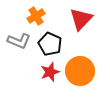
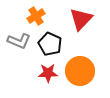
red star: moved 2 px left, 1 px down; rotated 18 degrees clockwise
